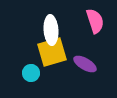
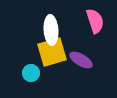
purple ellipse: moved 4 px left, 4 px up
